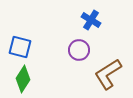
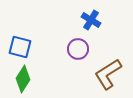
purple circle: moved 1 px left, 1 px up
